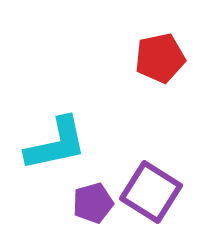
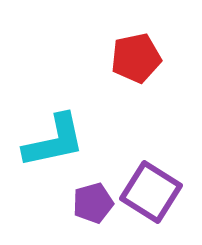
red pentagon: moved 24 px left
cyan L-shape: moved 2 px left, 3 px up
